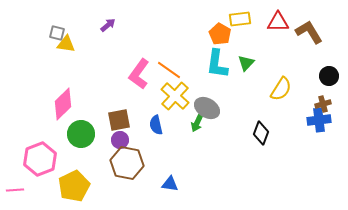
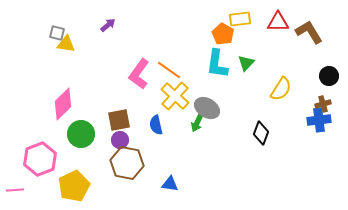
orange pentagon: moved 3 px right
